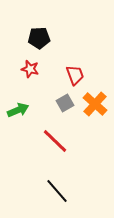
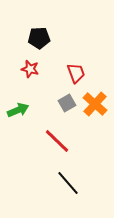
red trapezoid: moved 1 px right, 2 px up
gray square: moved 2 px right
red line: moved 2 px right
black line: moved 11 px right, 8 px up
